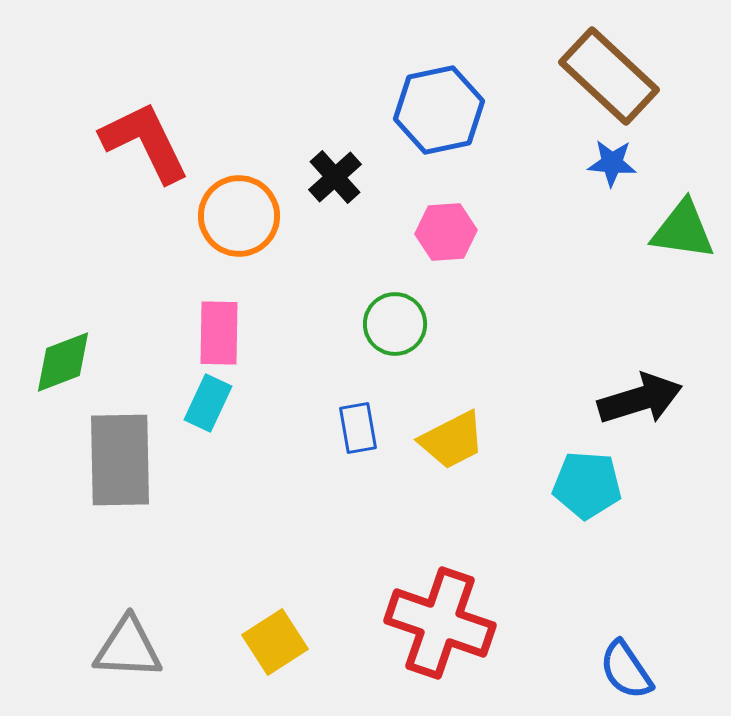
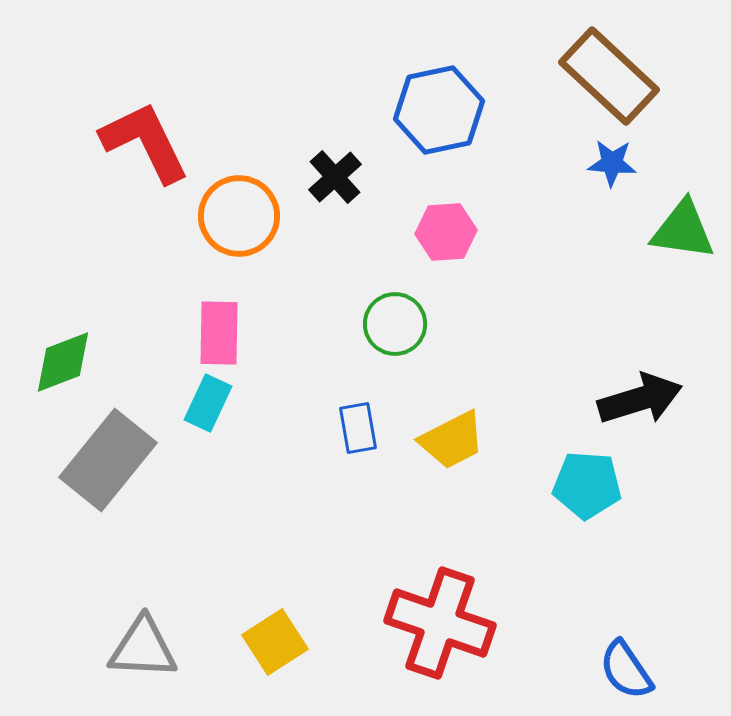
gray rectangle: moved 12 px left; rotated 40 degrees clockwise
gray triangle: moved 15 px right
